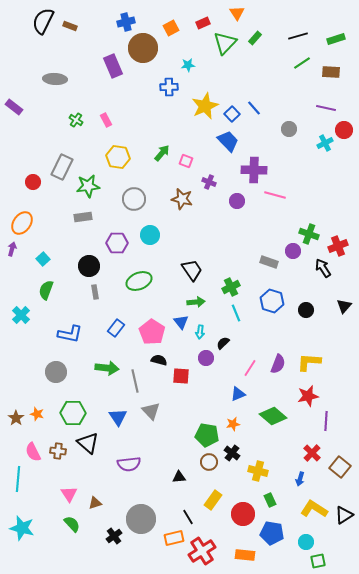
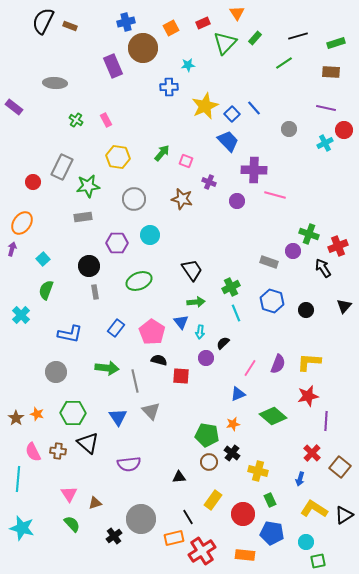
green rectangle at (336, 39): moved 4 px down
green line at (302, 63): moved 18 px left
gray ellipse at (55, 79): moved 4 px down
